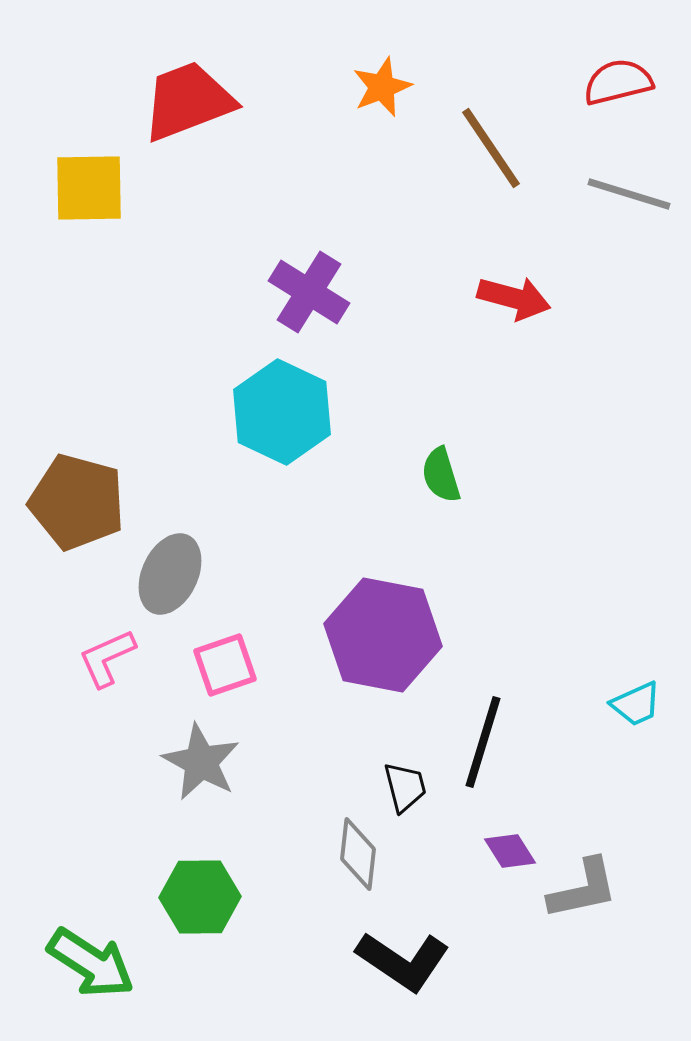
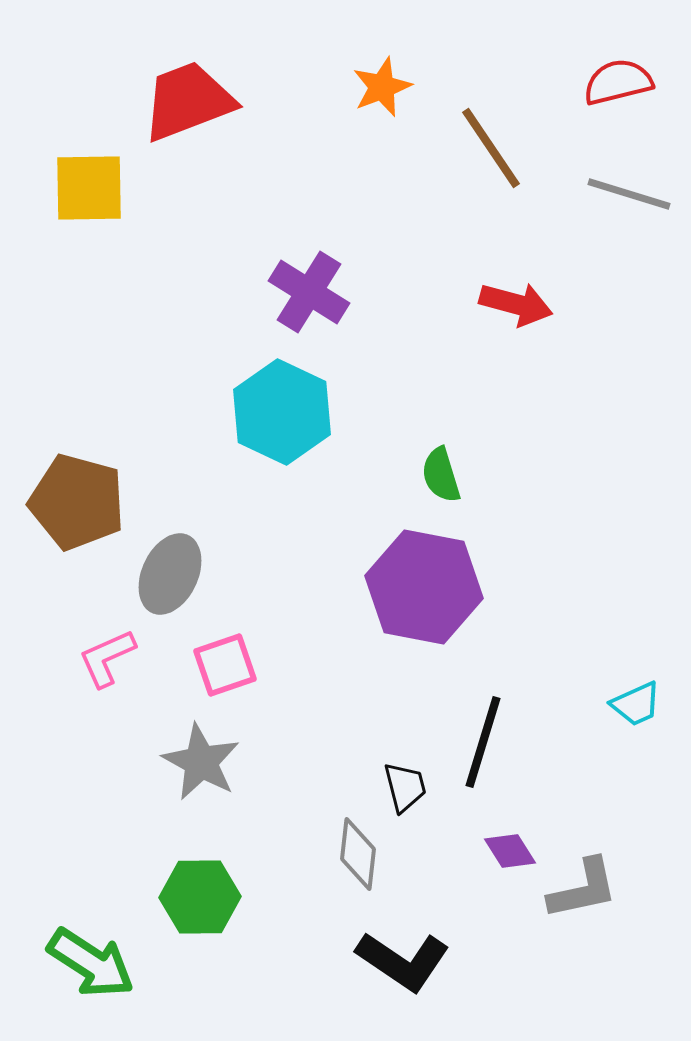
red arrow: moved 2 px right, 6 px down
purple hexagon: moved 41 px right, 48 px up
